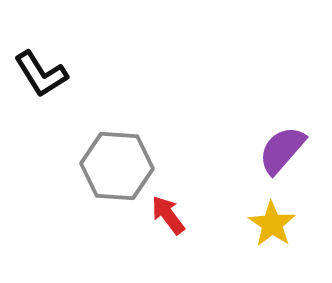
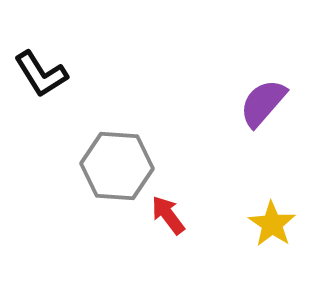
purple semicircle: moved 19 px left, 47 px up
